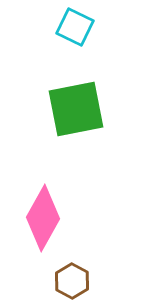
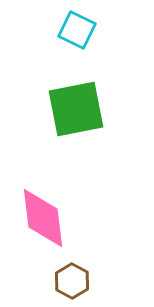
cyan square: moved 2 px right, 3 px down
pink diamond: rotated 36 degrees counterclockwise
